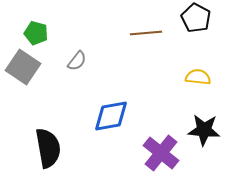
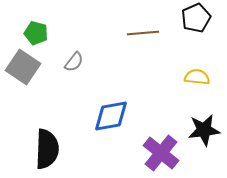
black pentagon: rotated 20 degrees clockwise
brown line: moved 3 px left
gray semicircle: moved 3 px left, 1 px down
yellow semicircle: moved 1 px left
black star: rotated 12 degrees counterclockwise
black semicircle: moved 1 px left, 1 px down; rotated 12 degrees clockwise
